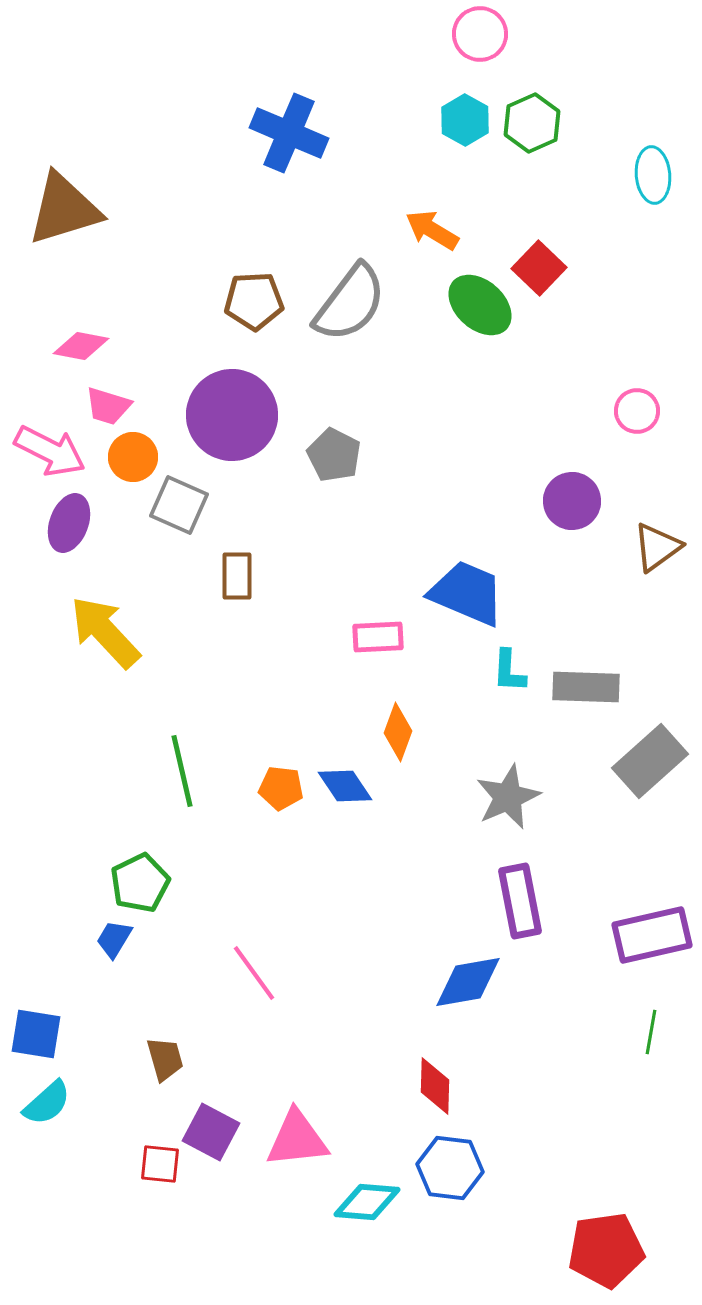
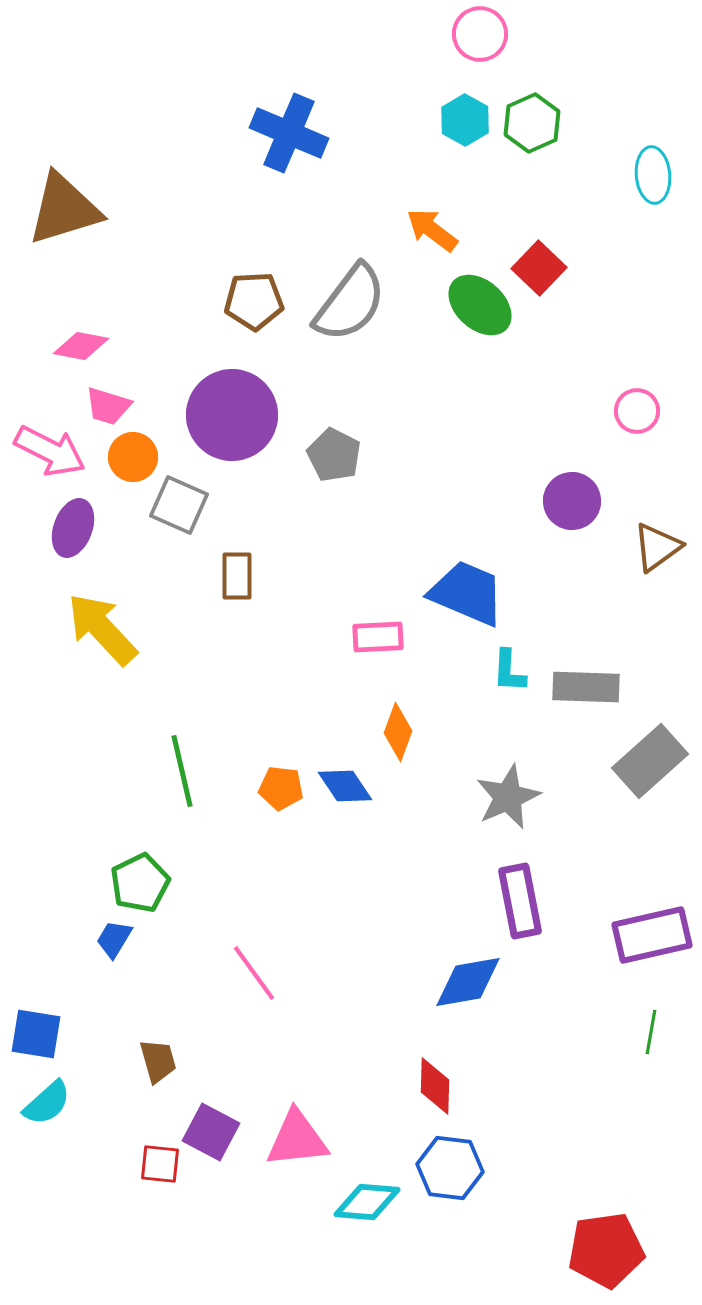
orange arrow at (432, 230): rotated 6 degrees clockwise
purple ellipse at (69, 523): moved 4 px right, 5 px down
yellow arrow at (105, 632): moved 3 px left, 3 px up
brown trapezoid at (165, 1059): moved 7 px left, 2 px down
